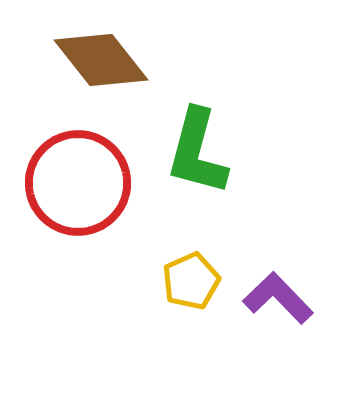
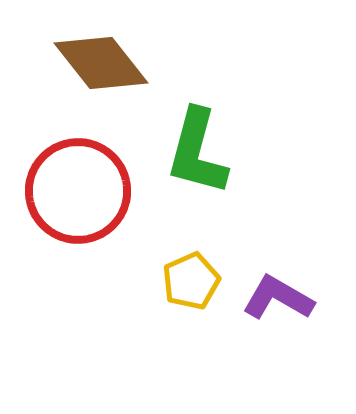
brown diamond: moved 3 px down
red circle: moved 8 px down
purple L-shape: rotated 16 degrees counterclockwise
